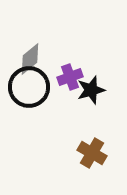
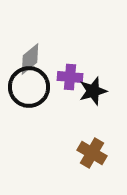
purple cross: rotated 25 degrees clockwise
black star: moved 2 px right, 1 px down
